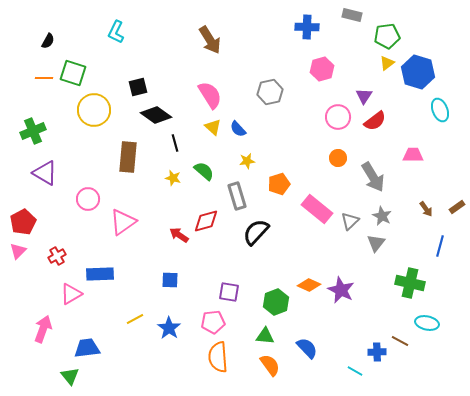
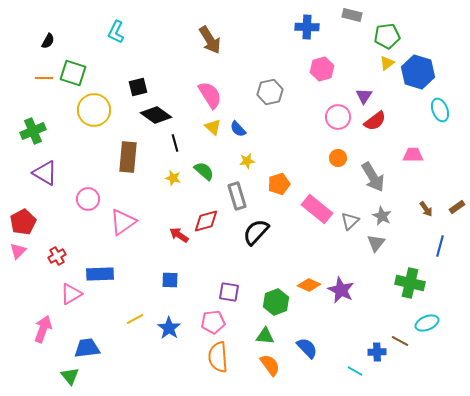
cyan ellipse at (427, 323): rotated 35 degrees counterclockwise
